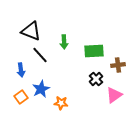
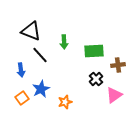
orange square: moved 1 px right, 1 px down
orange star: moved 4 px right, 1 px up; rotated 24 degrees counterclockwise
